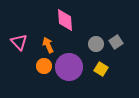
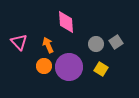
pink diamond: moved 1 px right, 2 px down
